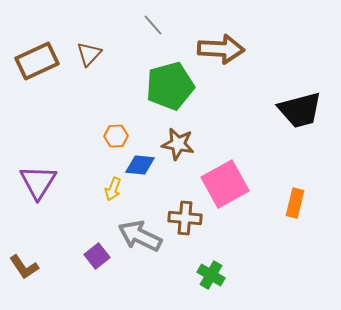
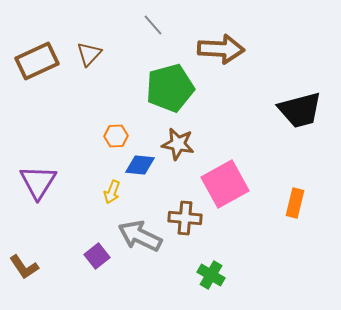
green pentagon: moved 2 px down
yellow arrow: moved 1 px left, 3 px down
